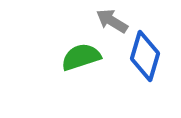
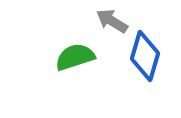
green semicircle: moved 6 px left
